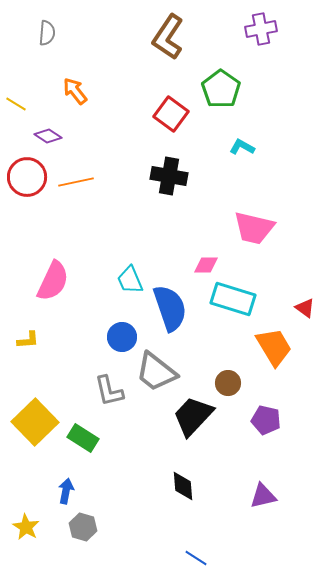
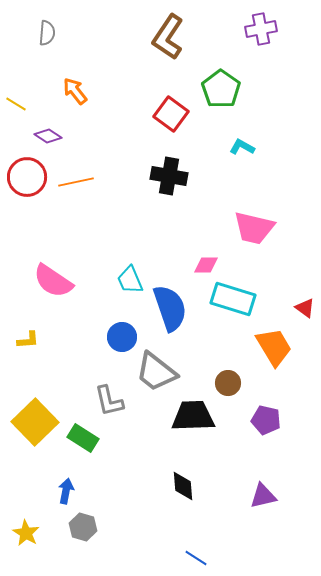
pink semicircle: rotated 99 degrees clockwise
gray L-shape: moved 10 px down
black trapezoid: rotated 45 degrees clockwise
yellow star: moved 6 px down
